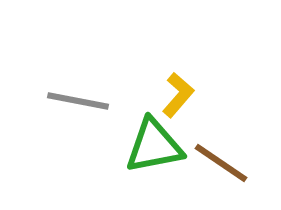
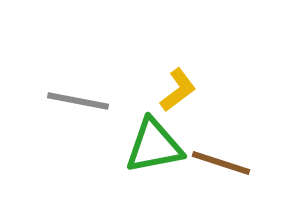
yellow L-shape: moved 5 px up; rotated 12 degrees clockwise
brown line: rotated 16 degrees counterclockwise
